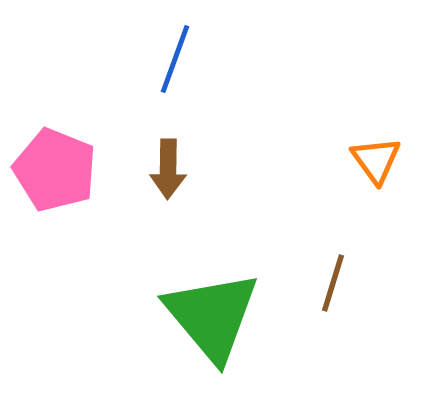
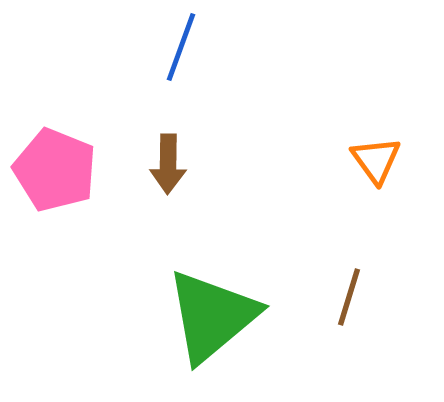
blue line: moved 6 px right, 12 px up
brown arrow: moved 5 px up
brown line: moved 16 px right, 14 px down
green triangle: rotated 30 degrees clockwise
